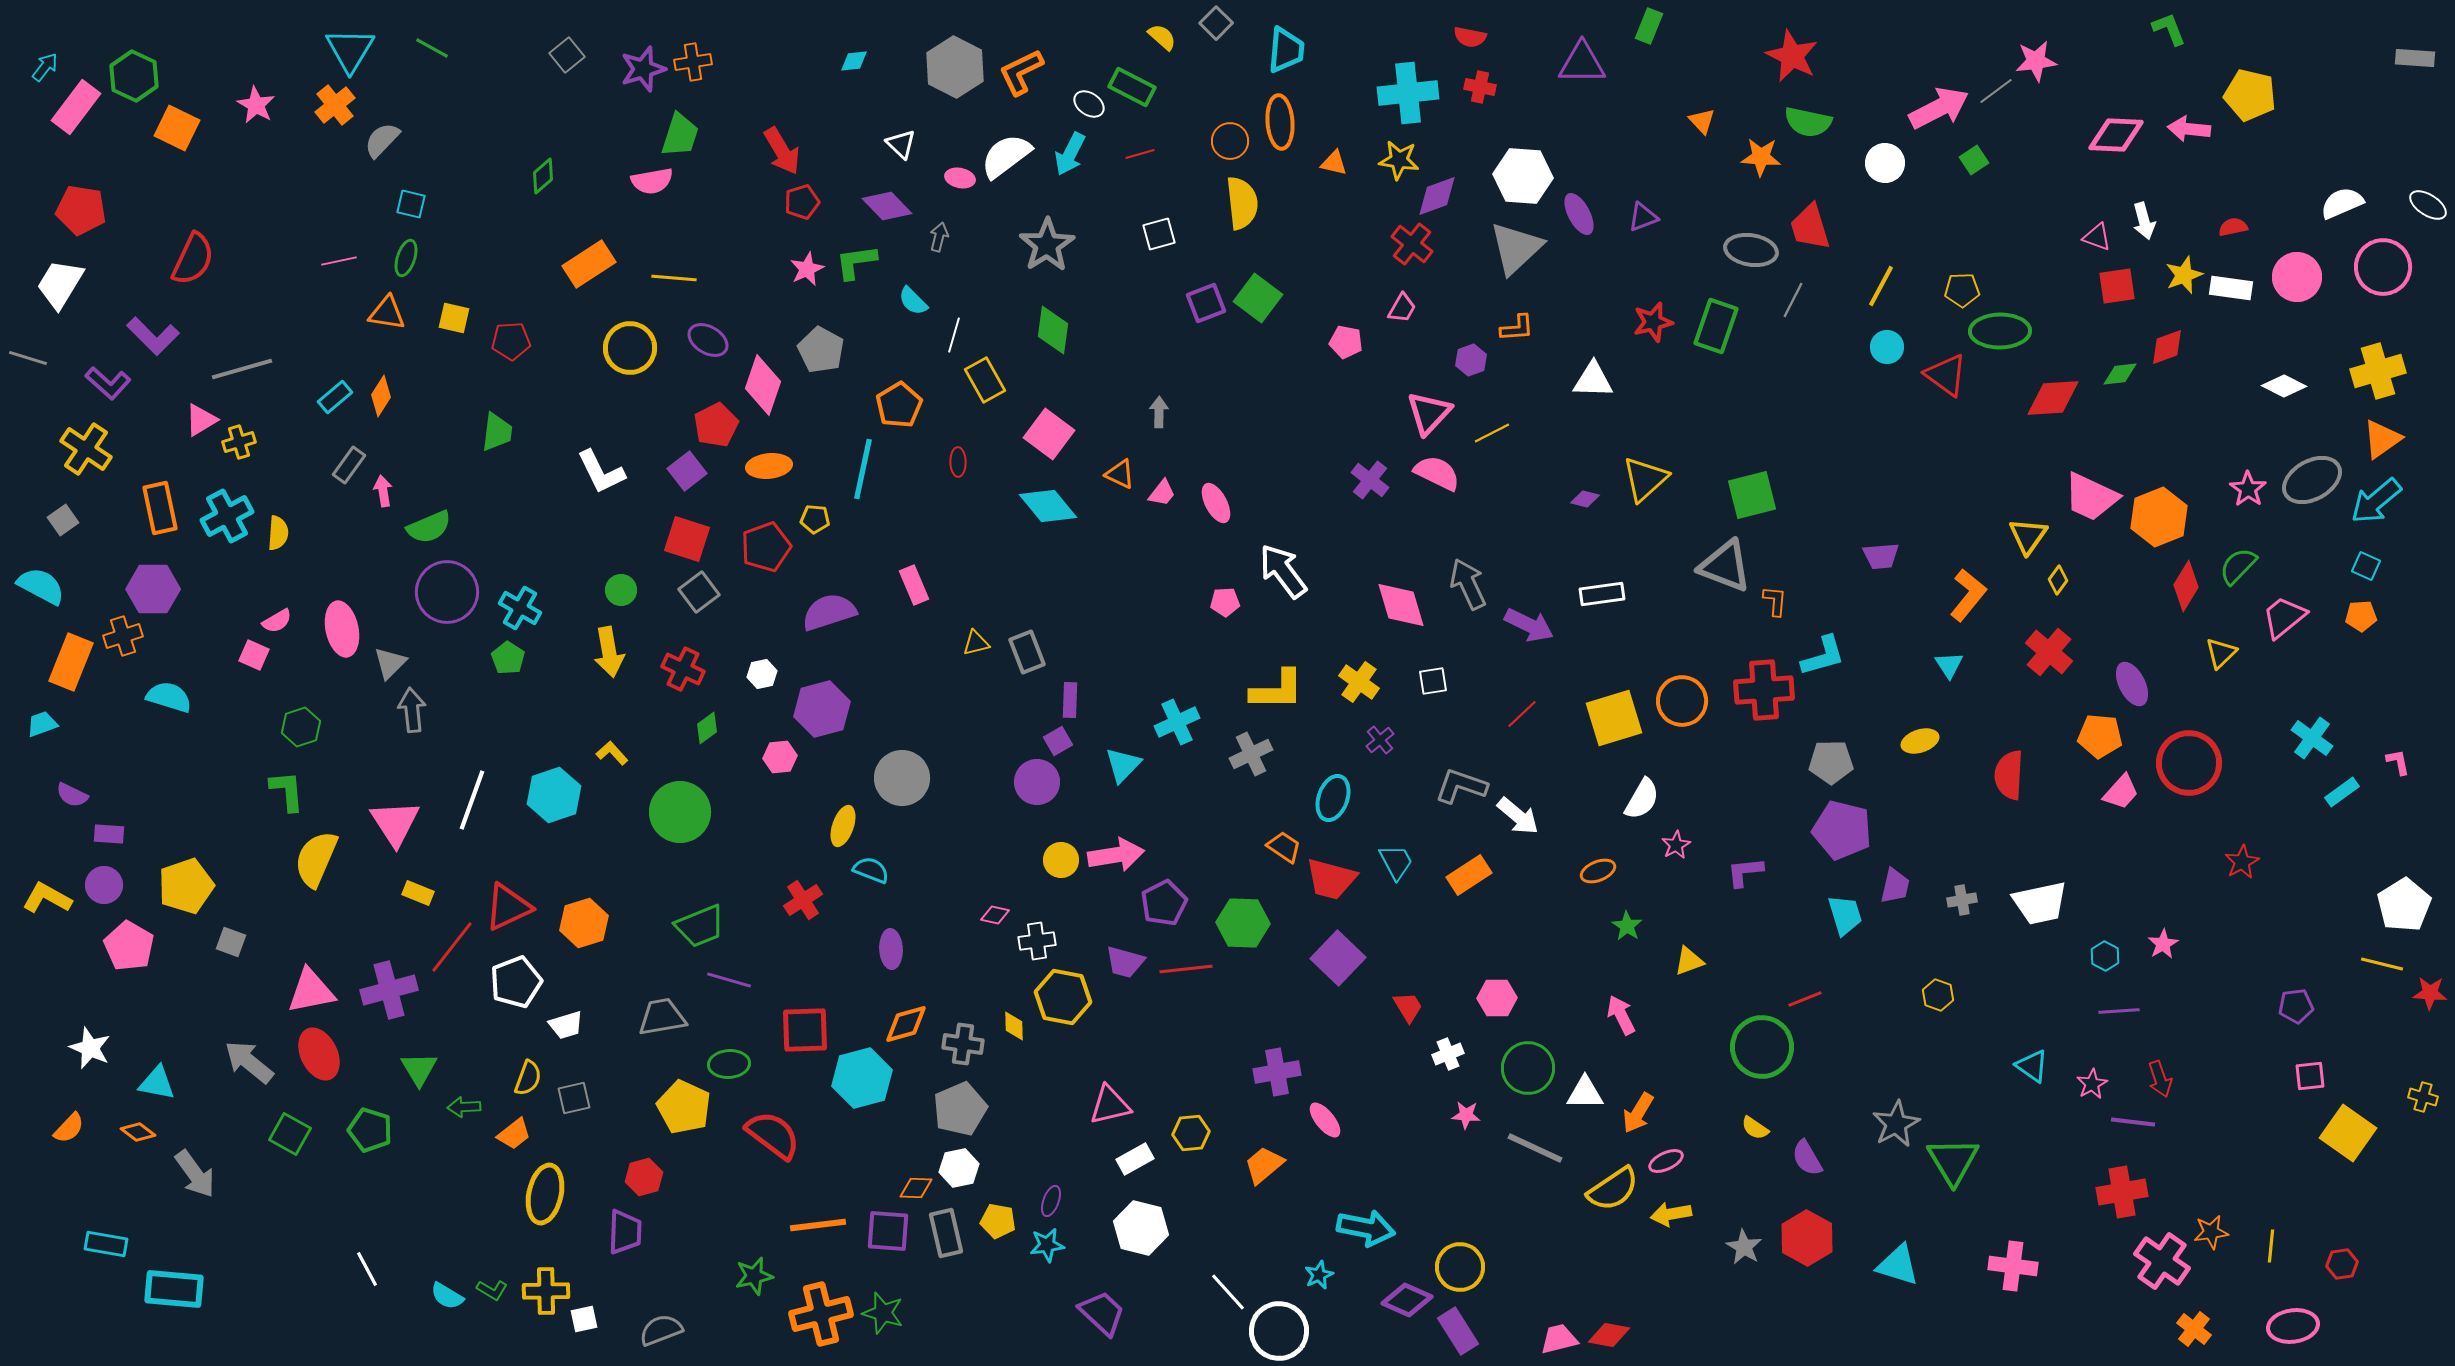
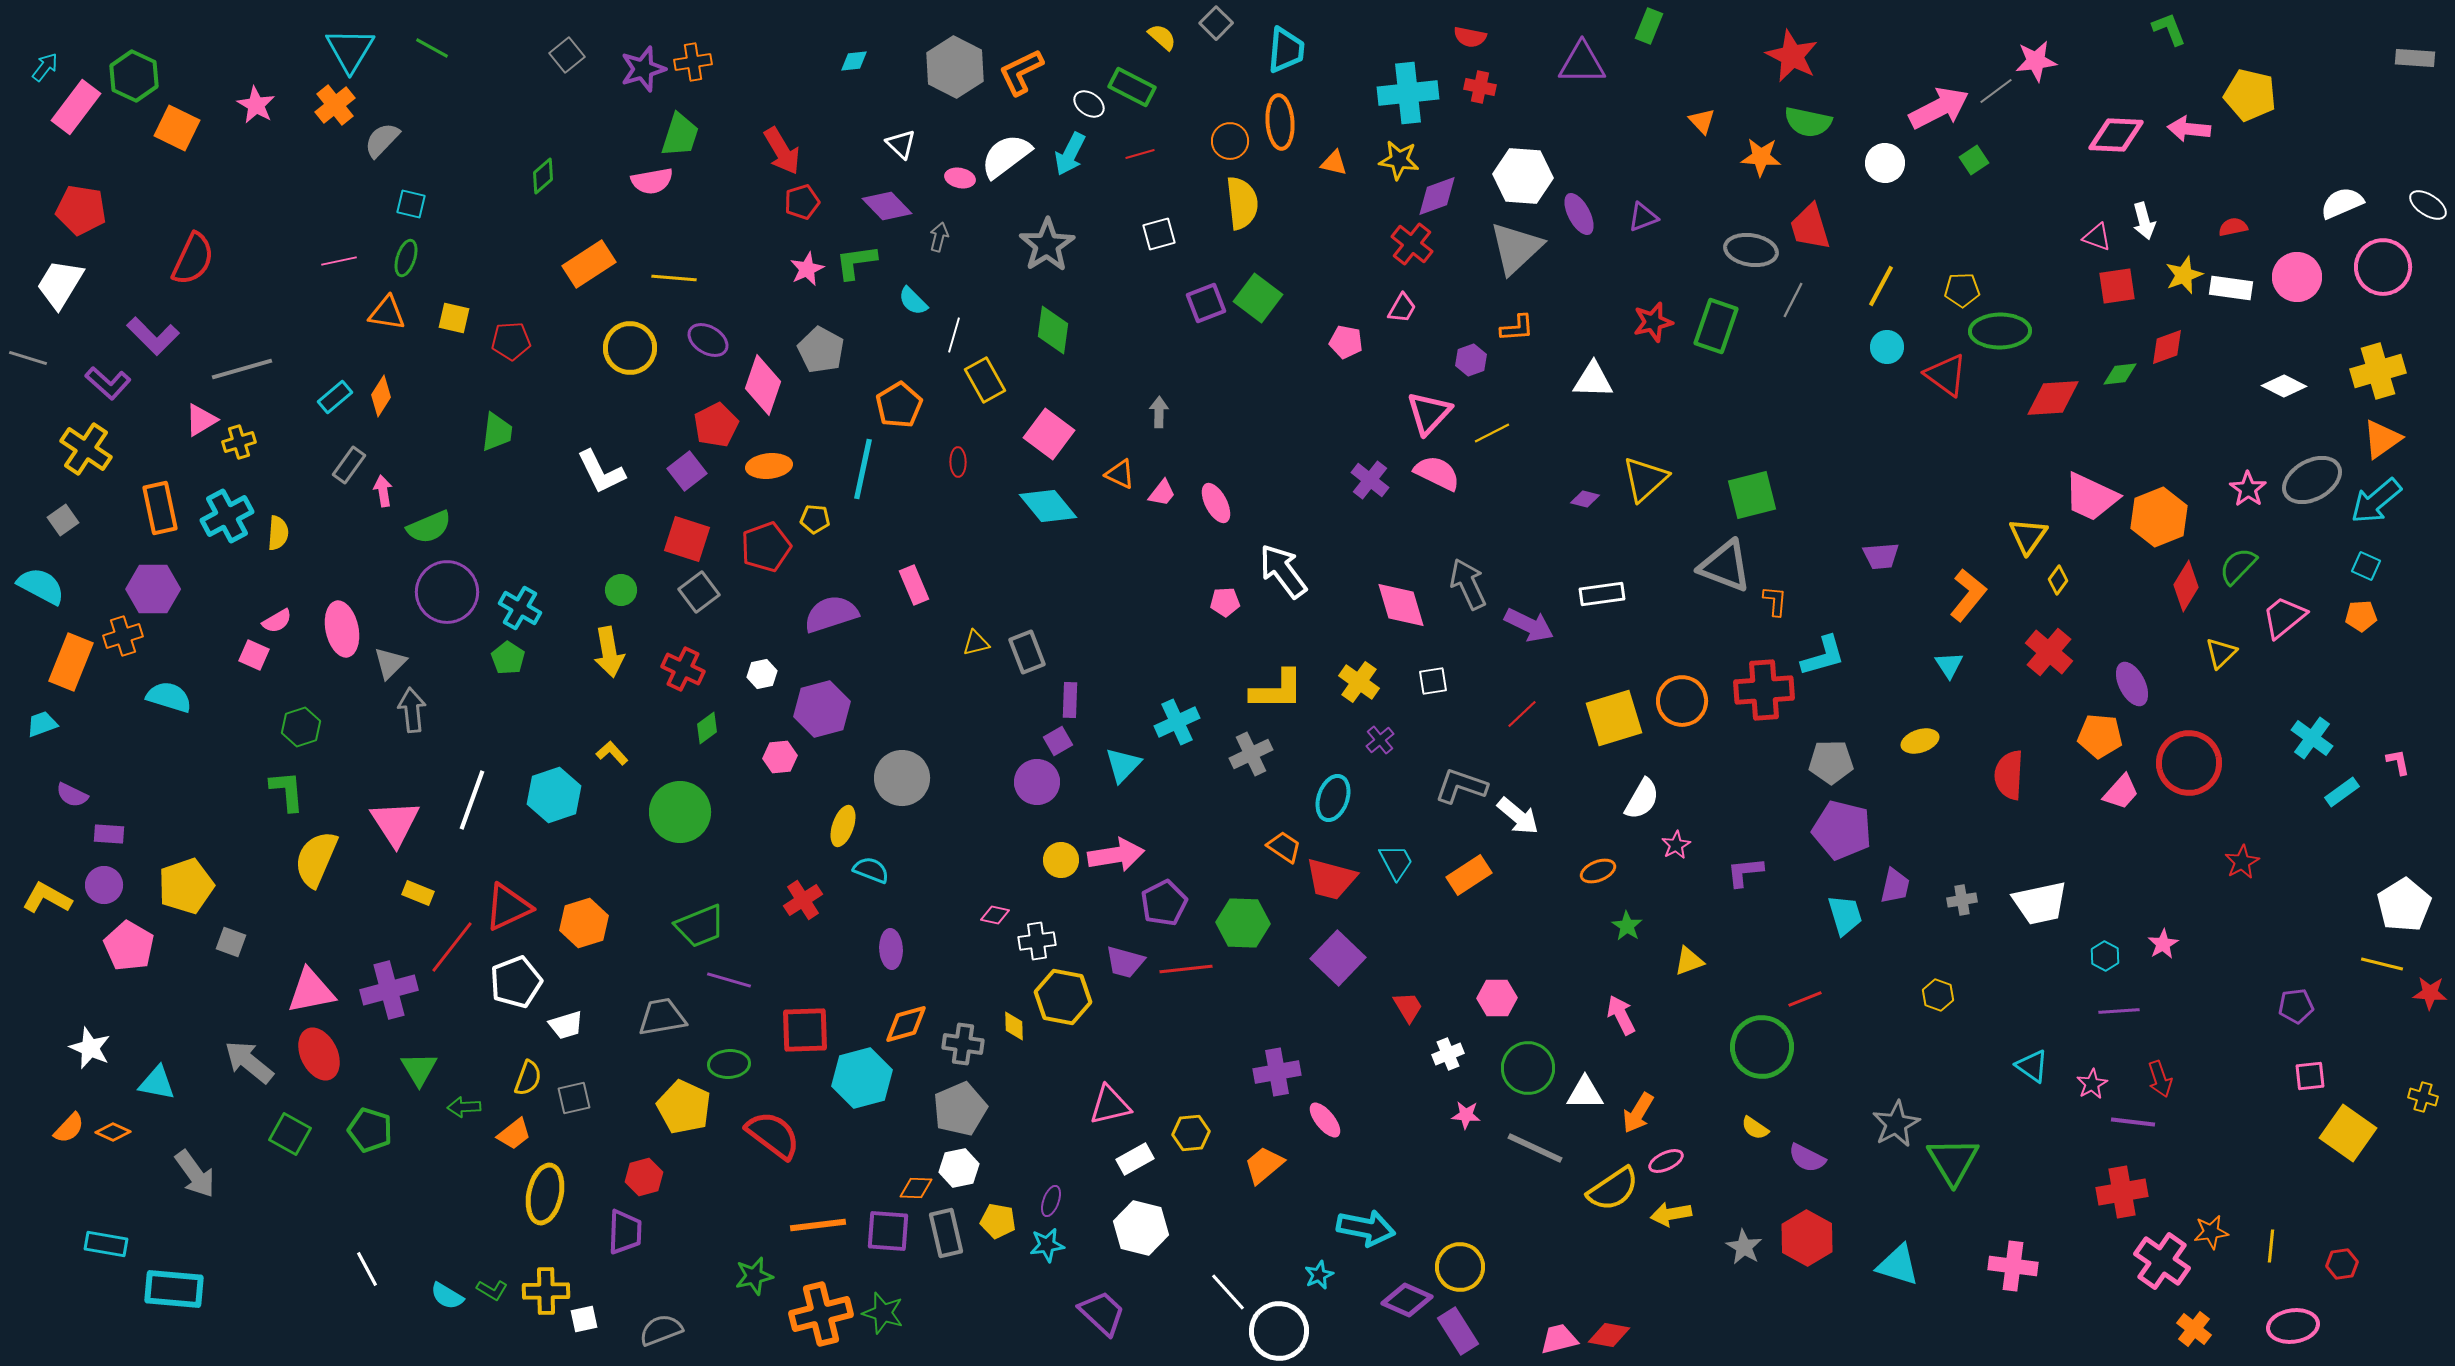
purple semicircle at (829, 612): moved 2 px right, 2 px down
orange diamond at (138, 1132): moved 25 px left; rotated 12 degrees counterclockwise
purple semicircle at (1807, 1158): rotated 33 degrees counterclockwise
